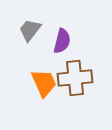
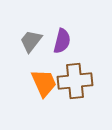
gray trapezoid: moved 1 px right, 11 px down
brown cross: moved 3 px down
